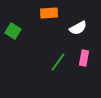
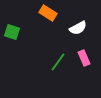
orange rectangle: moved 1 px left; rotated 36 degrees clockwise
green square: moved 1 px left, 1 px down; rotated 14 degrees counterclockwise
pink rectangle: rotated 35 degrees counterclockwise
